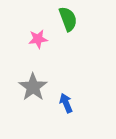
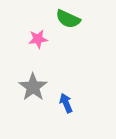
green semicircle: rotated 135 degrees clockwise
